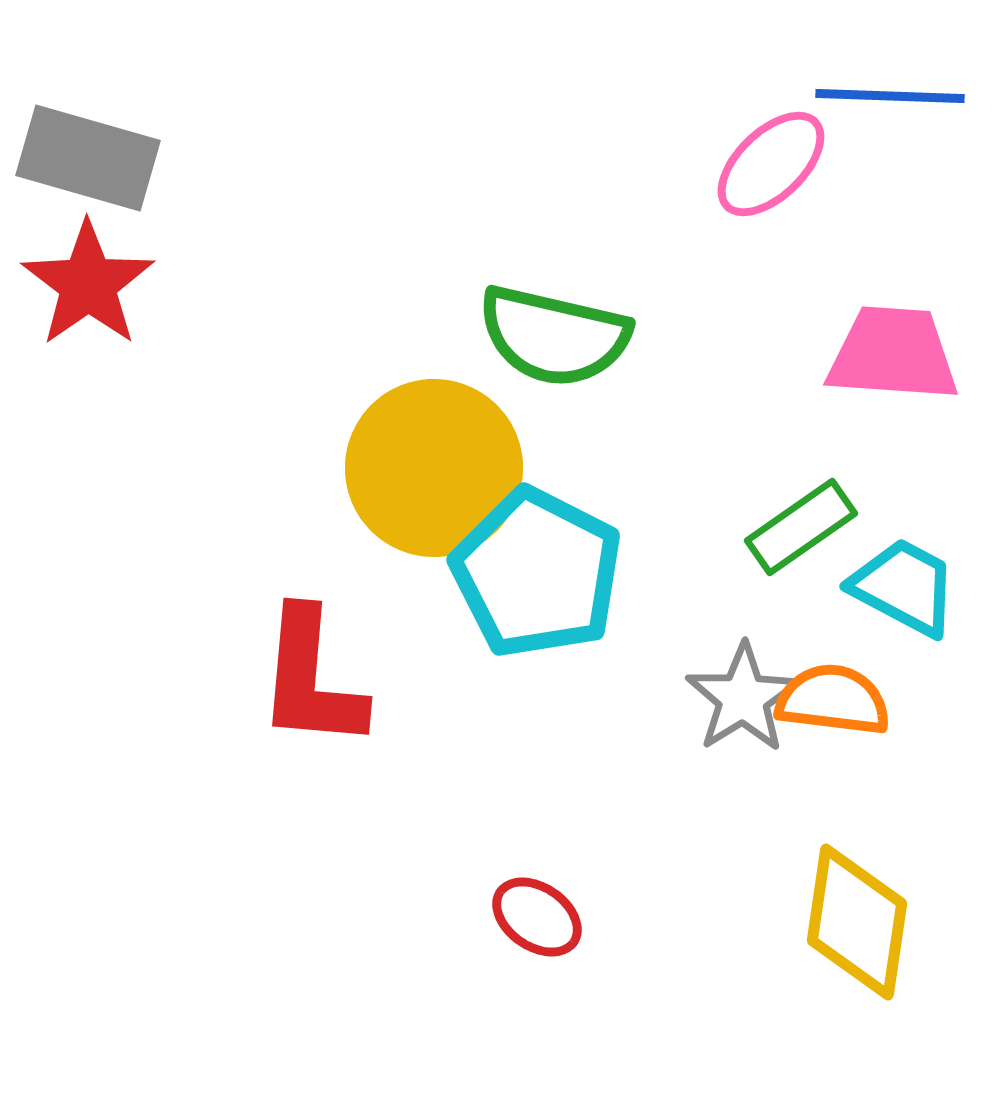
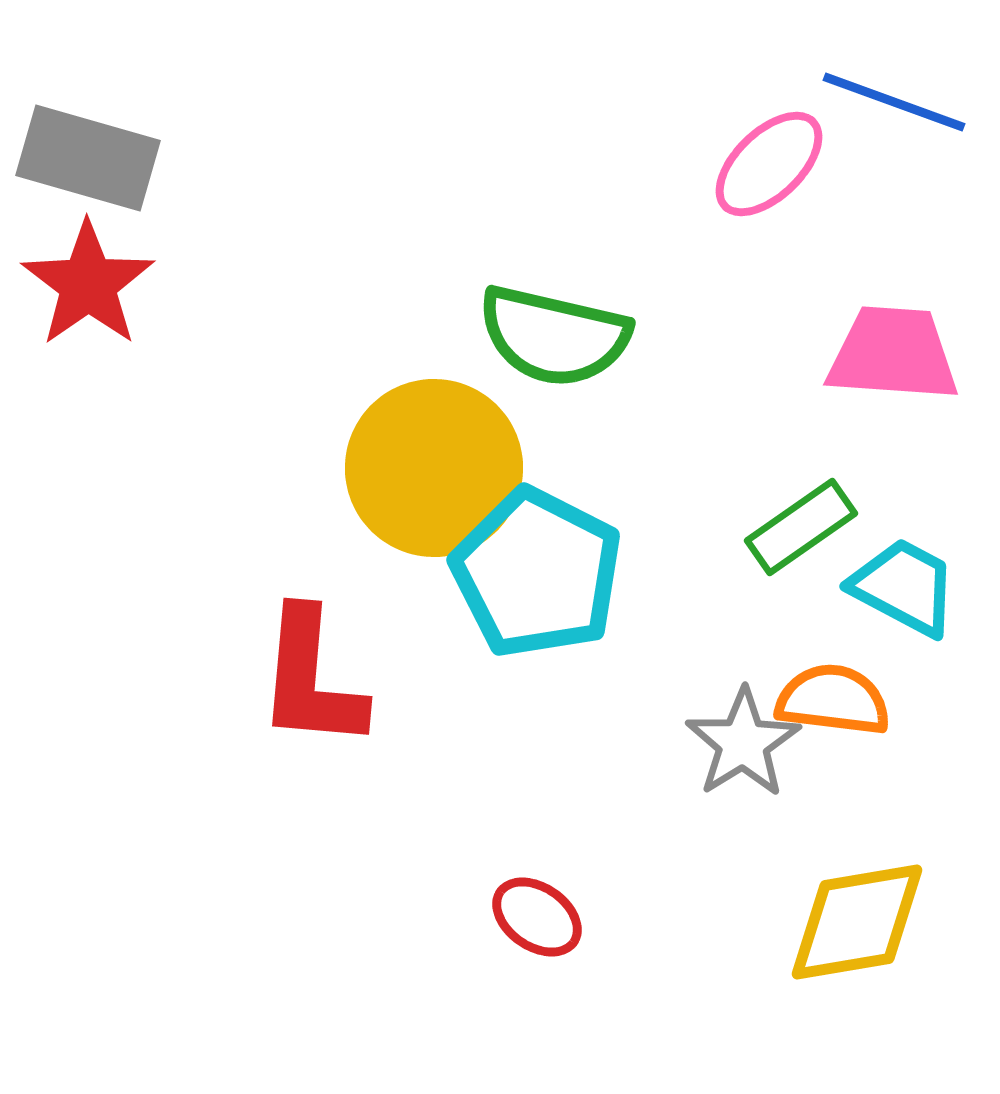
blue line: moved 4 px right, 6 px down; rotated 18 degrees clockwise
pink ellipse: moved 2 px left
gray star: moved 45 px down
yellow diamond: rotated 72 degrees clockwise
